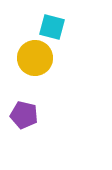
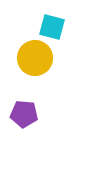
purple pentagon: moved 1 px up; rotated 8 degrees counterclockwise
